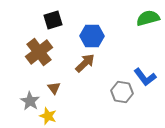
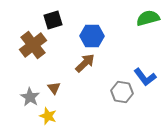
brown cross: moved 6 px left, 7 px up
gray star: moved 4 px up
